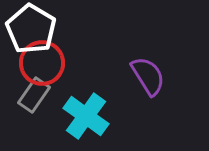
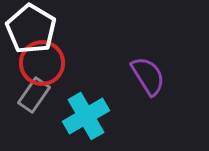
cyan cross: rotated 24 degrees clockwise
